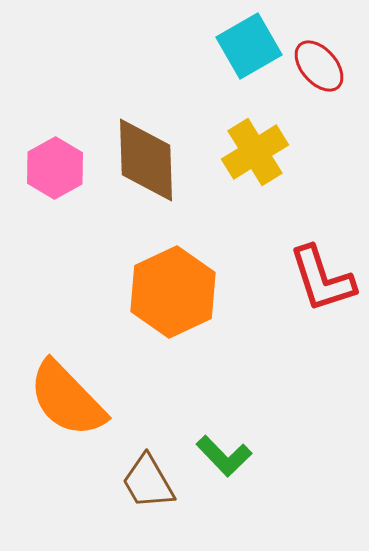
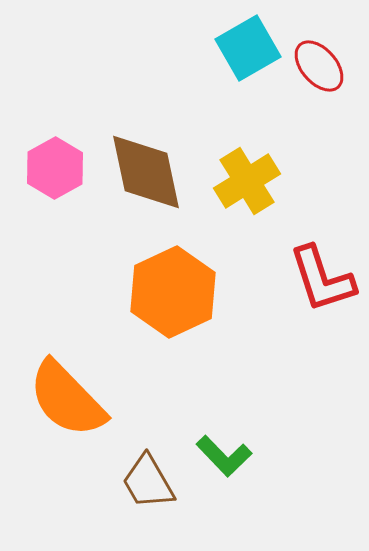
cyan square: moved 1 px left, 2 px down
yellow cross: moved 8 px left, 29 px down
brown diamond: moved 12 px down; rotated 10 degrees counterclockwise
